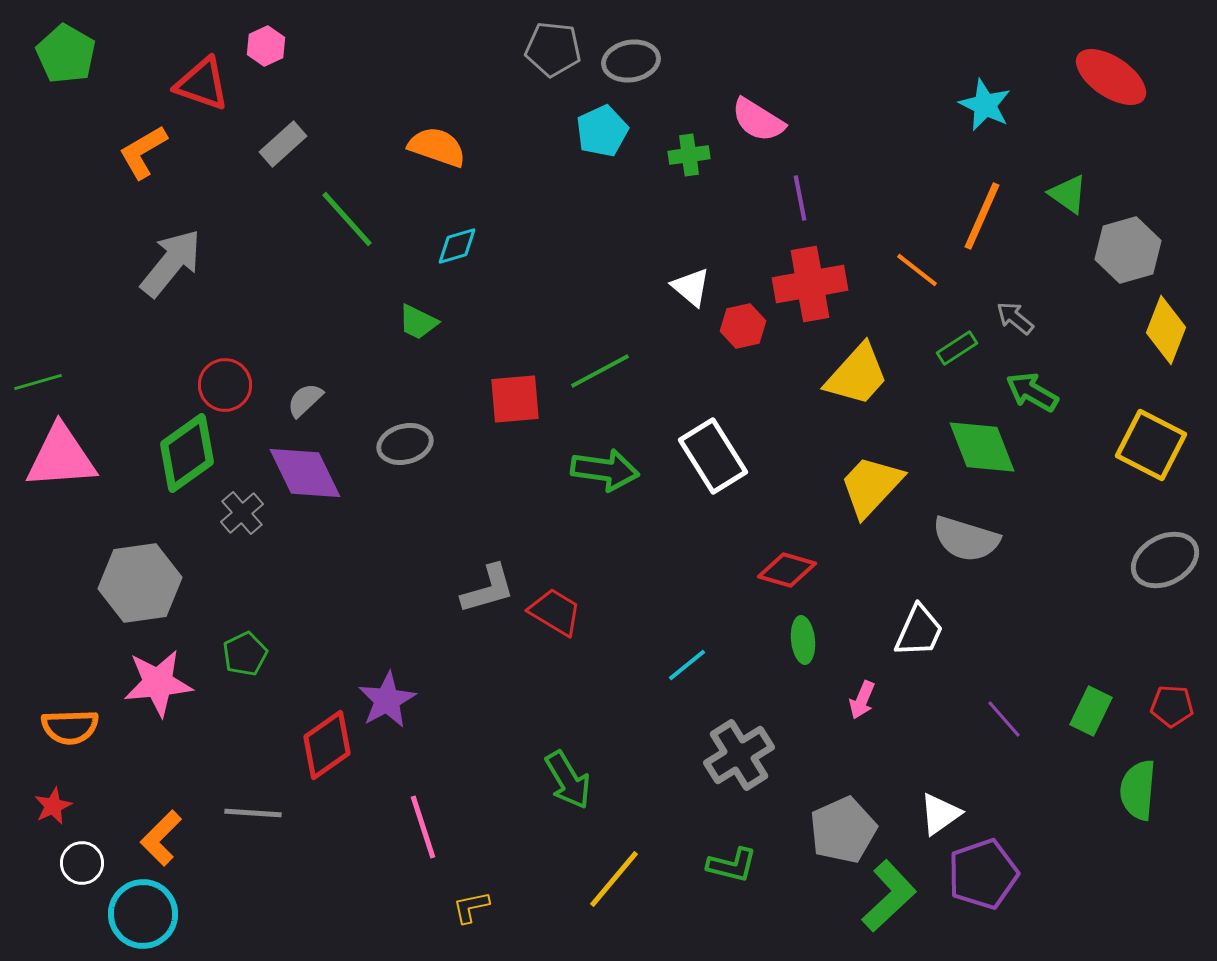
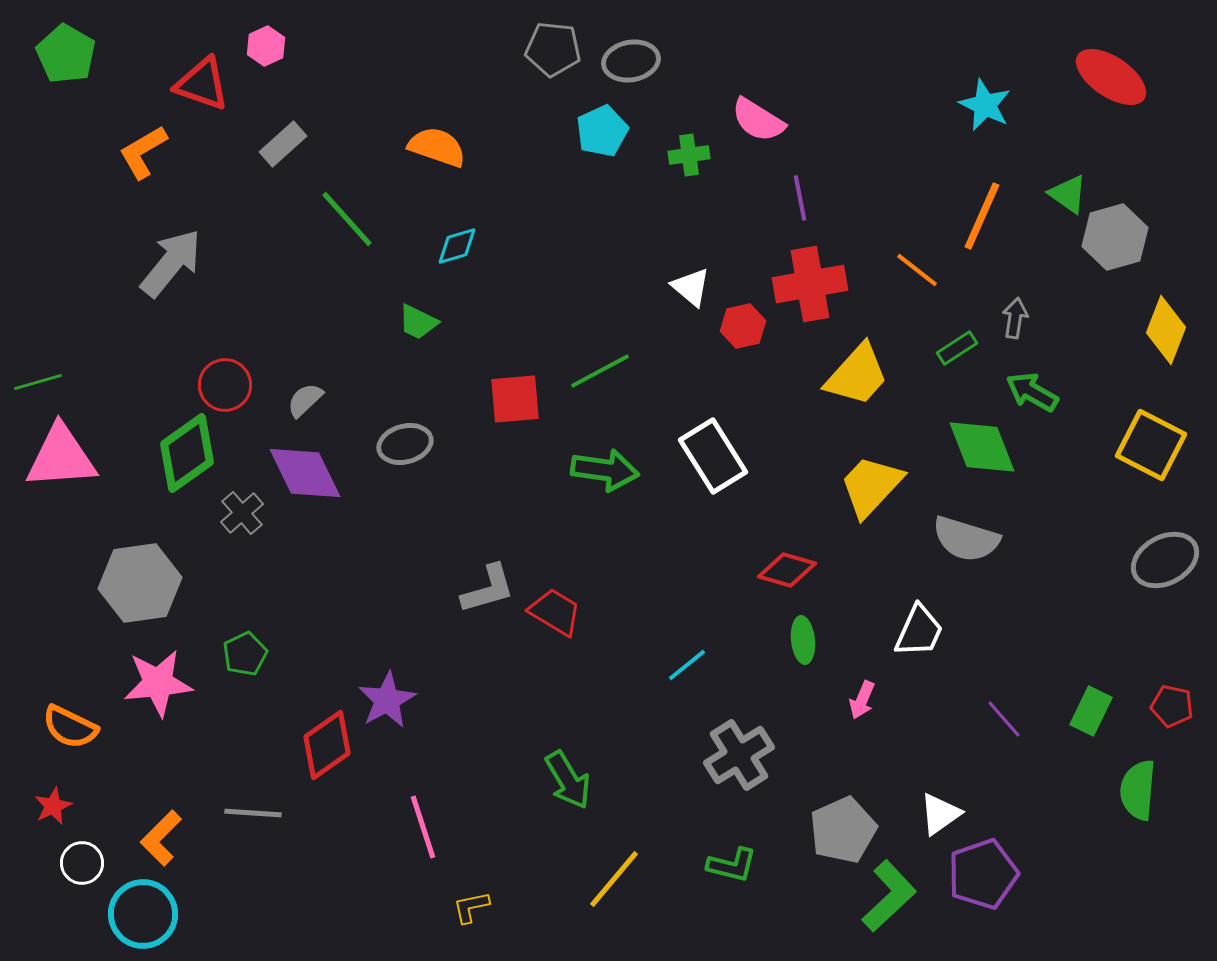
gray hexagon at (1128, 250): moved 13 px left, 13 px up
gray arrow at (1015, 318): rotated 60 degrees clockwise
red pentagon at (1172, 706): rotated 9 degrees clockwise
orange semicircle at (70, 727): rotated 28 degrees clockwise
